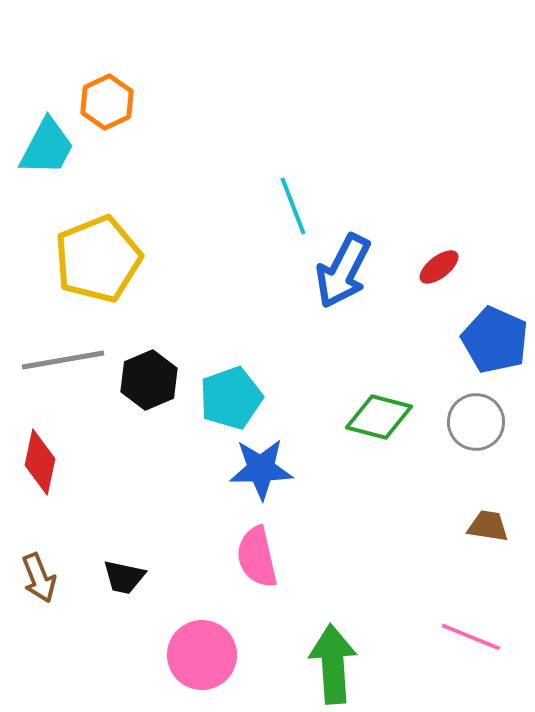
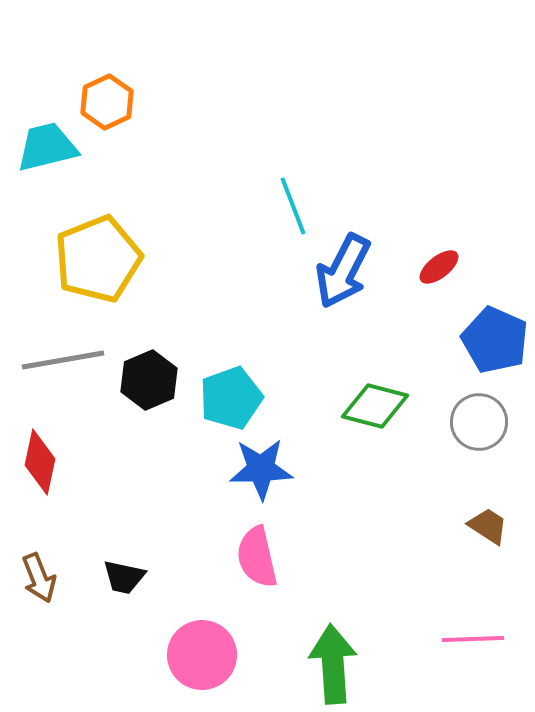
cyan trapezoid: rotated 132 degrees counterclockwise
green diamond: moved 4 px left, 11 px up
gray circle: moved 3 px right
brown trapezoid: rotated 24 degrees clockwise
pink line: moved 2 px right, 2 px down; rotated 24 degrees counterclockwise
